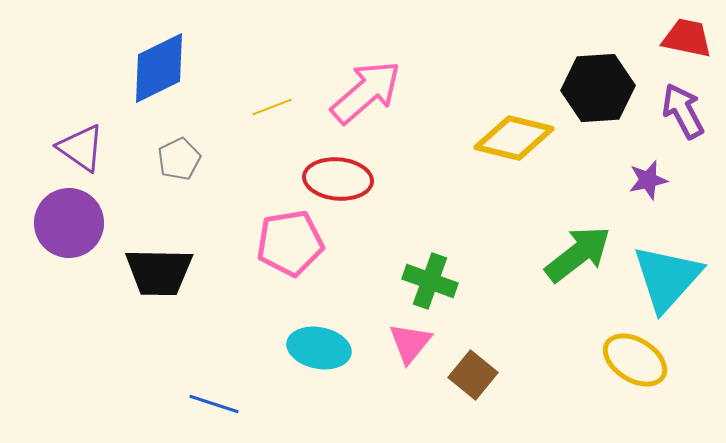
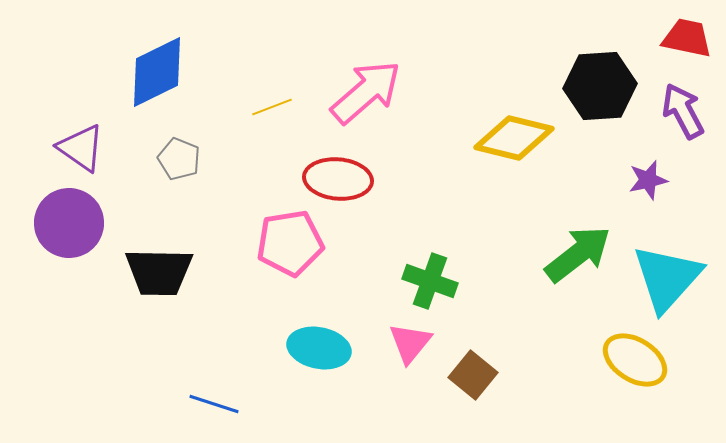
blue diamond: moved 2 px left, 4 px down
black hexagon: moved 2 px right, 2 px up
gray pentagon: rotated 24 degrees counterclockwise
